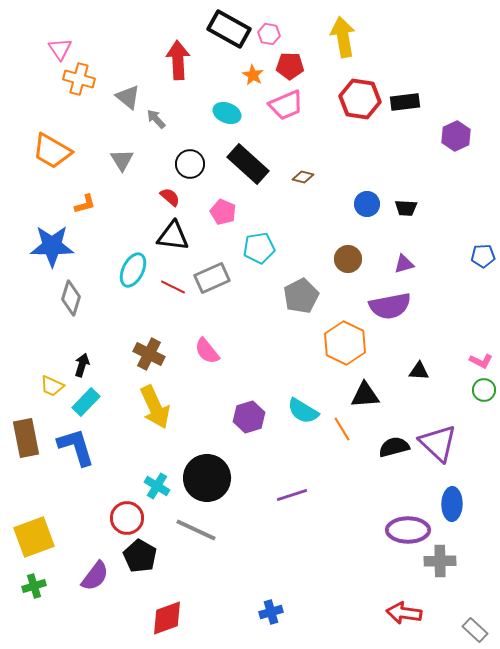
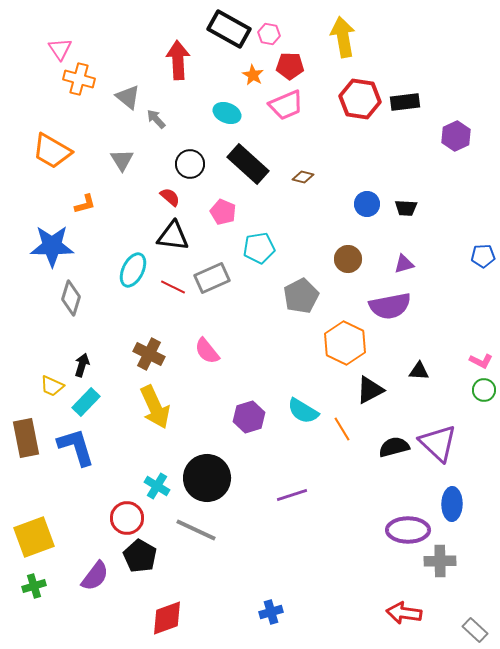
black triangle at (365, 395): moved 5 px right, 5 px up; rotated 24 degrees counterclockwise
